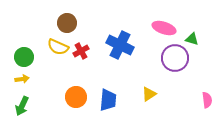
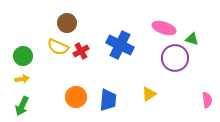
green circle: moved 1 px left, 1 px up
